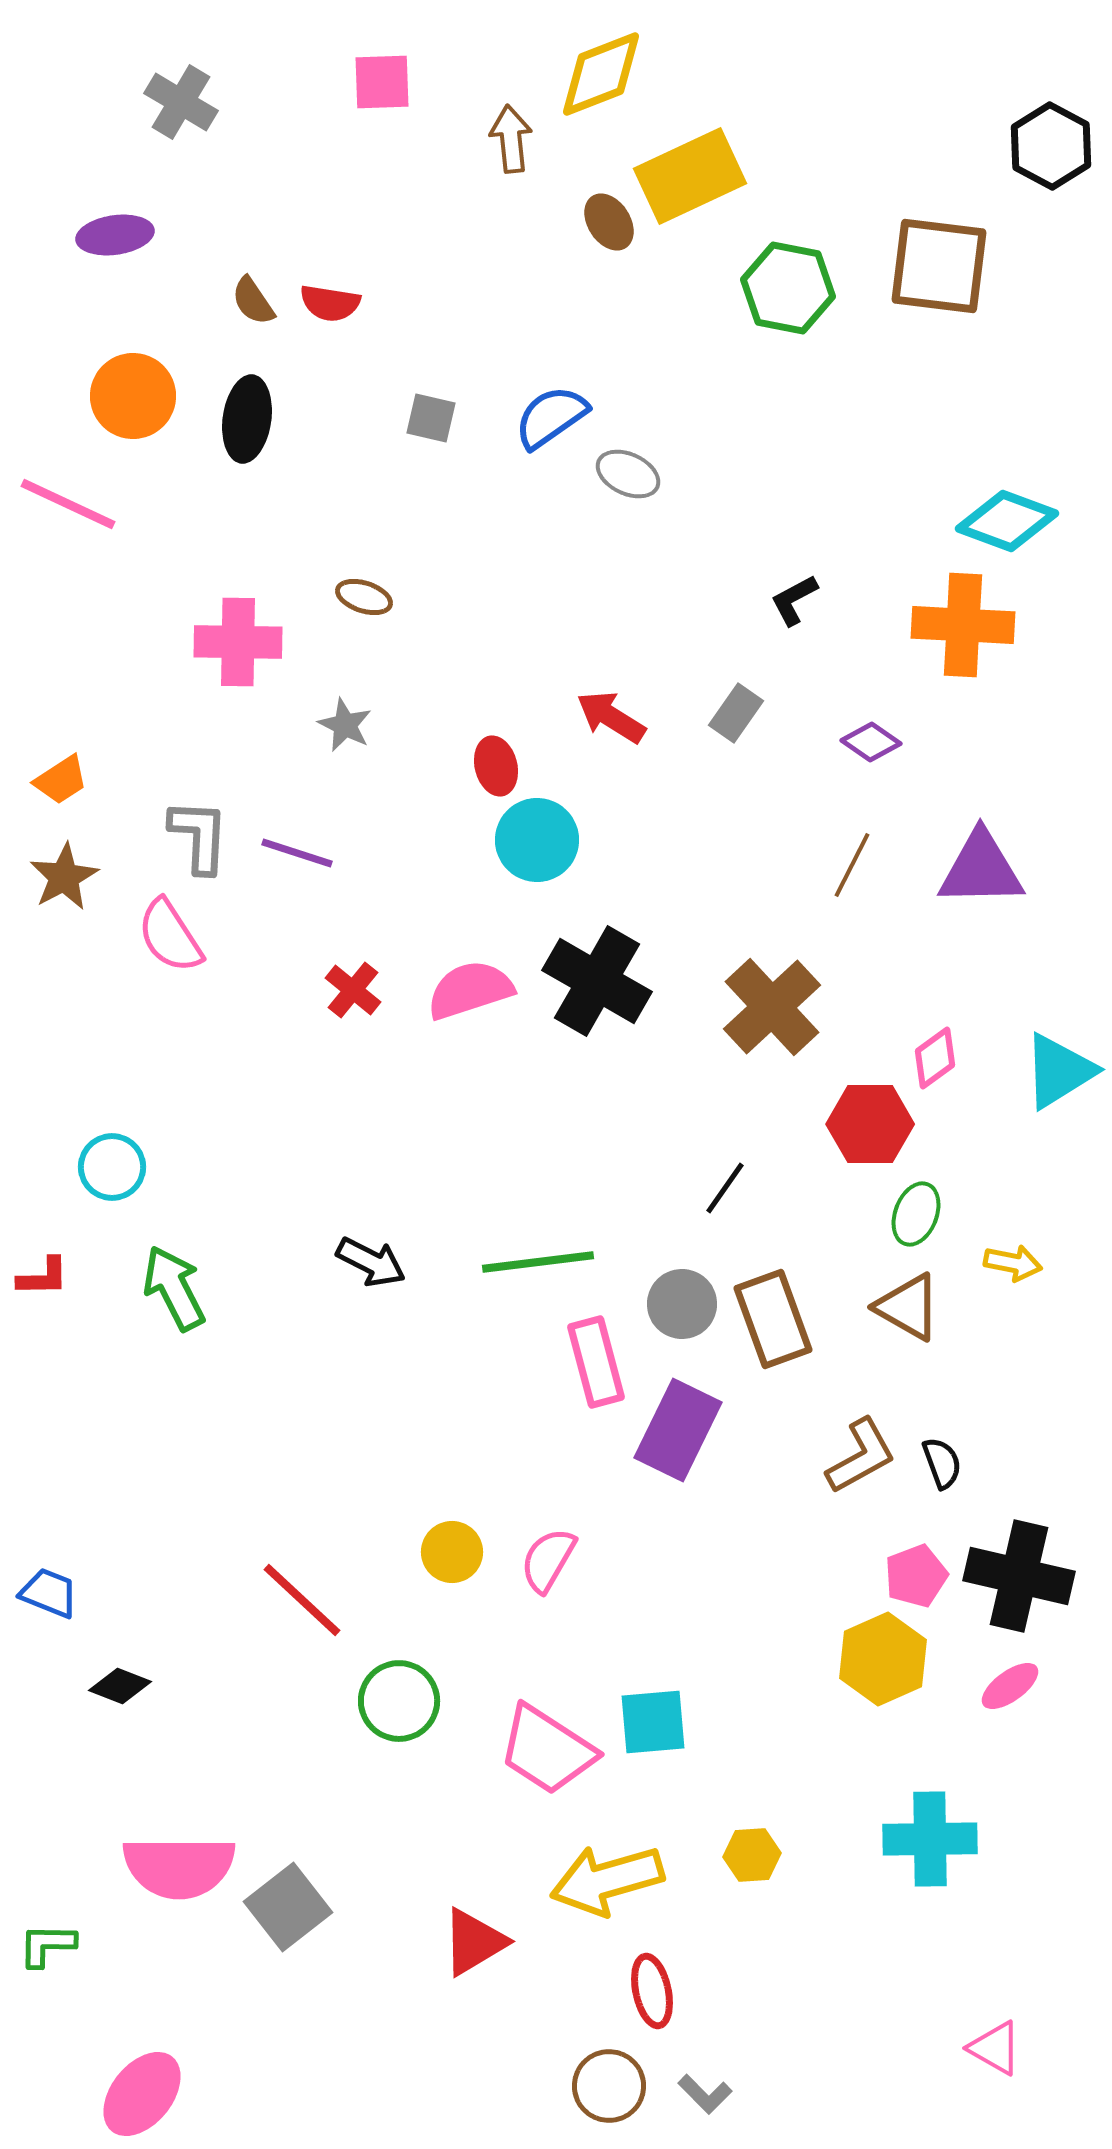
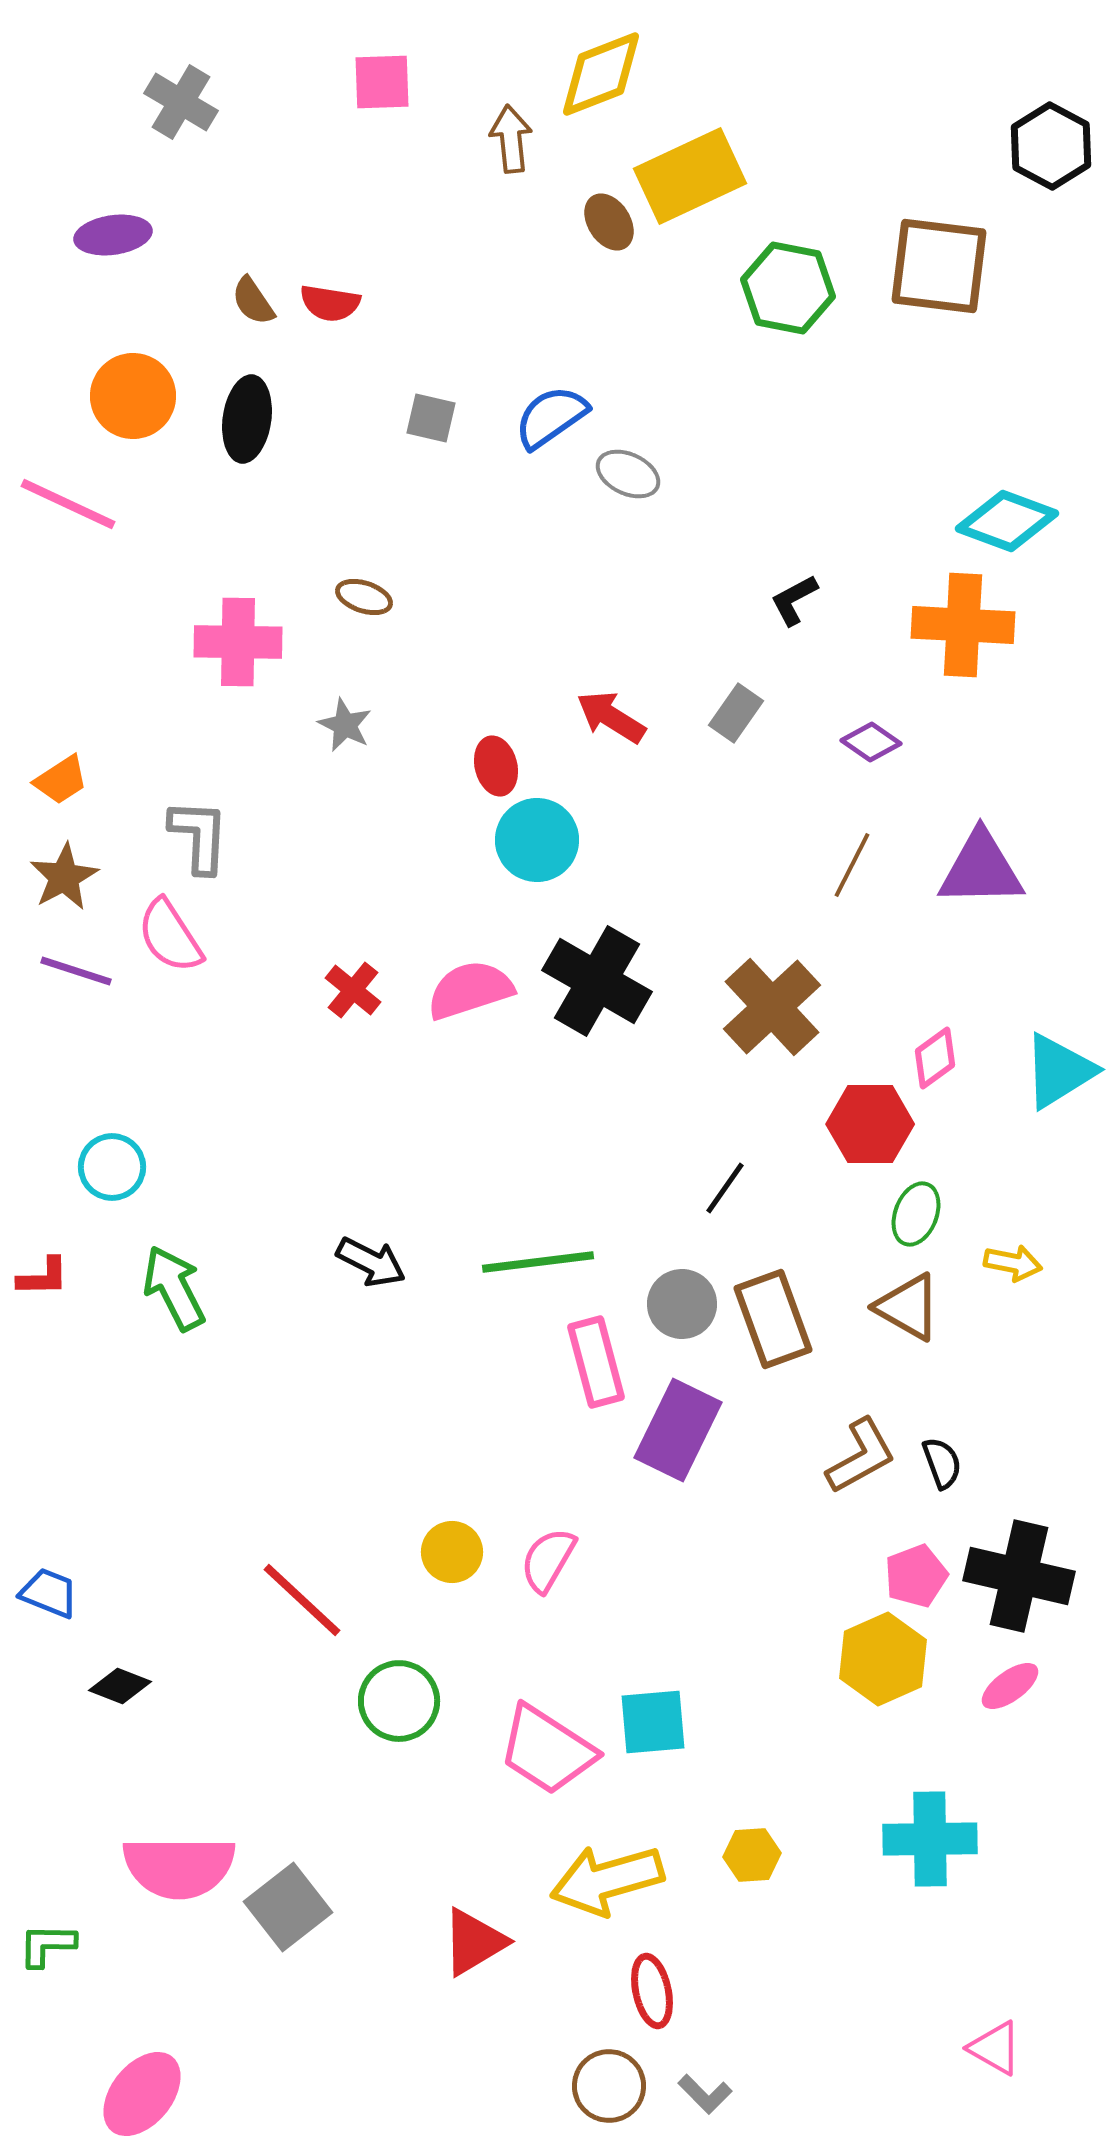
purple ellipse at (115, 235): moved 2 px left
purple line at (297, 853): moved 221 px left, 118 px down
